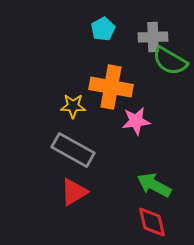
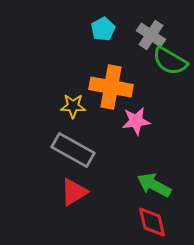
gray cross: moved 2 px left, 2 px up; rotated 36 degrees clockwise
